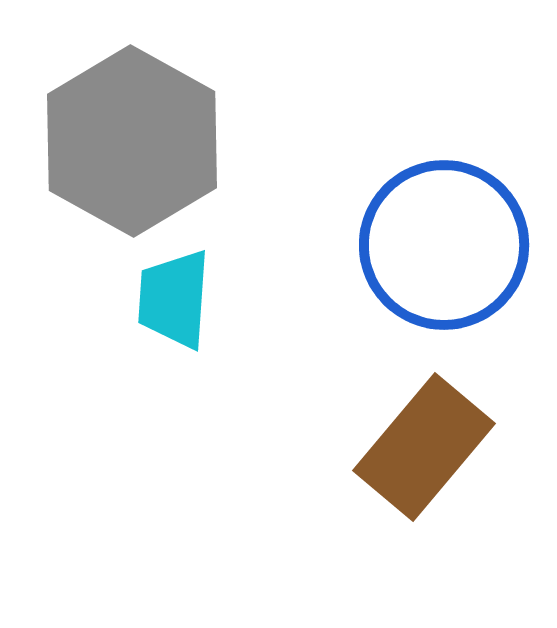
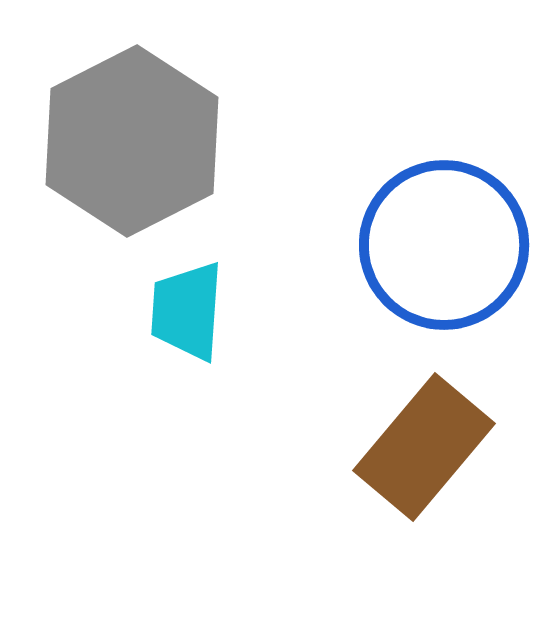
gray hexagon: rotated 4 degrees clockwise
cyan trapezoid: moved 13 px right, 12 px down
